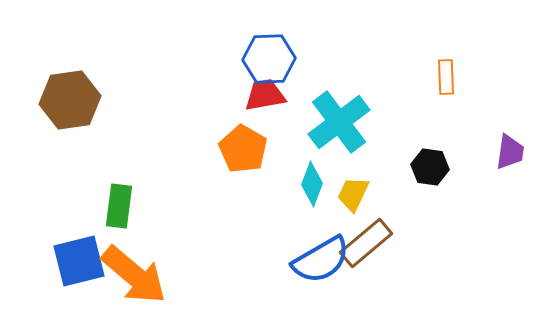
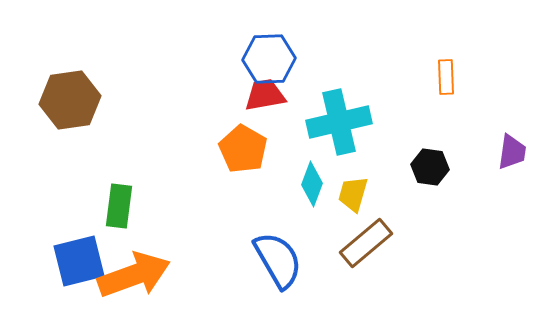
cyan cross: rotated 24 degrees clockwise
purple trapezoid: moved 2 px right
yellow trapezoid: rotated 9 degrees counterclockwise
blue semicircle: moved 43 px left; rotated 90 degrees counterclockwise
orange arrow: rotated 60 degrees counterclockwise
